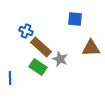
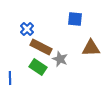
blue cross: moved 1 px right, 2 px up; rotated 24 degrees clockwise
brown rectangle: rotated 15 degrees counterclockwise
